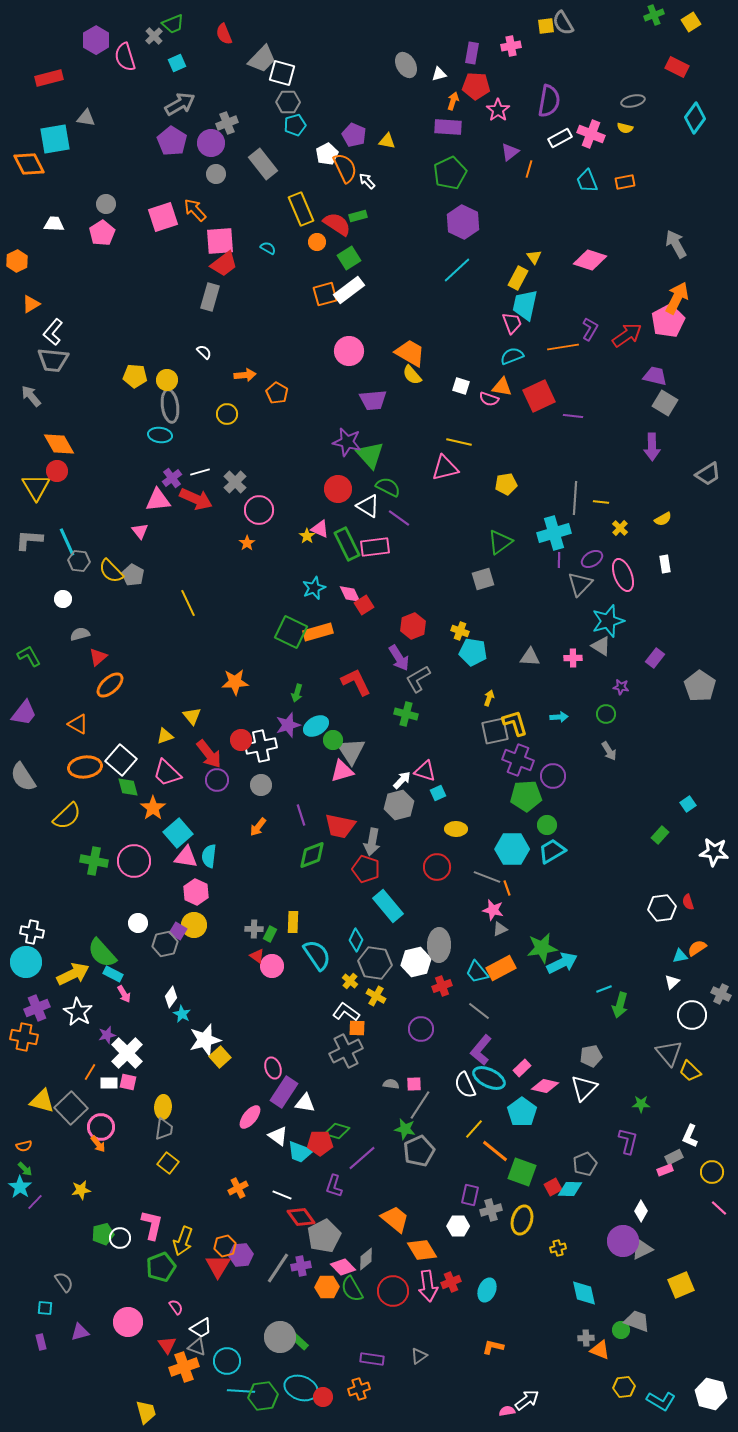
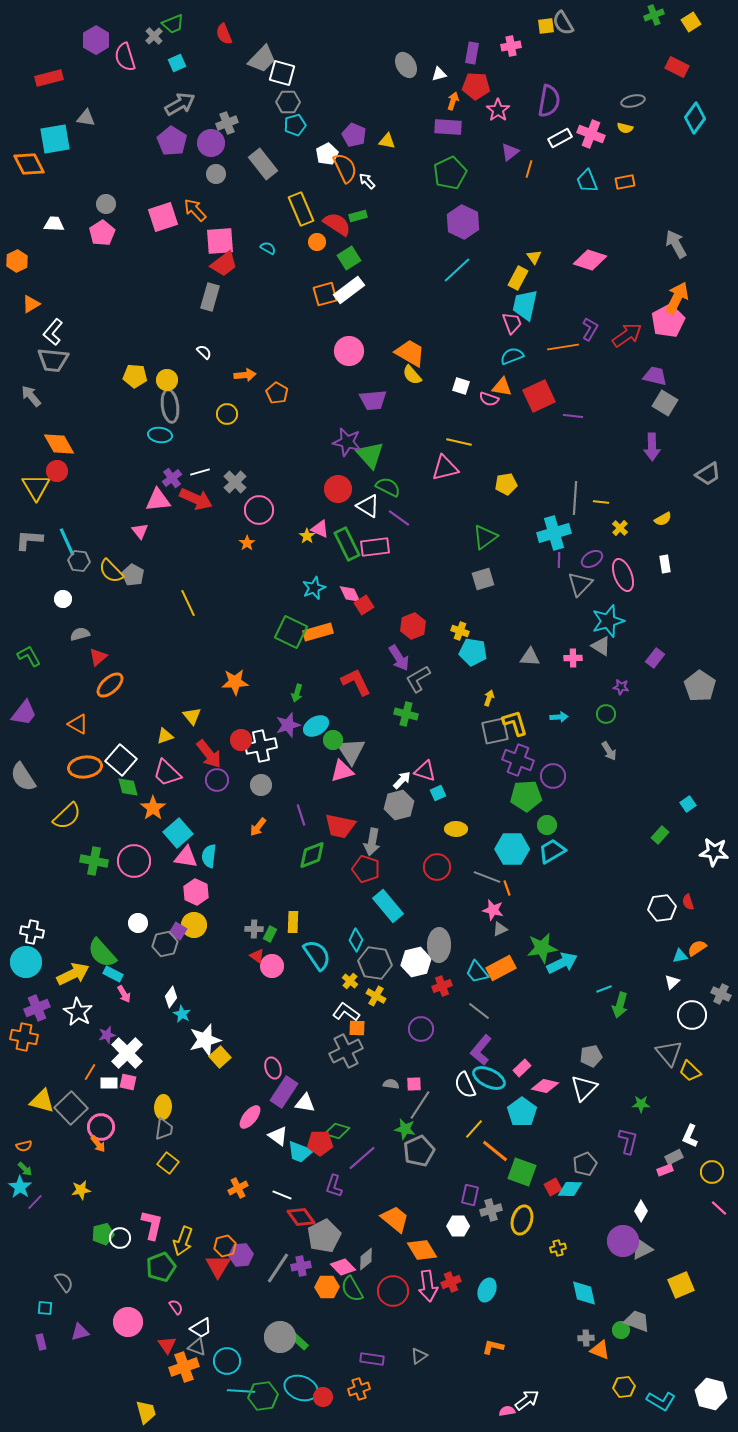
green triangle at (500, 542): moved 15 px left, 5 px up
